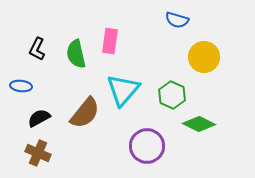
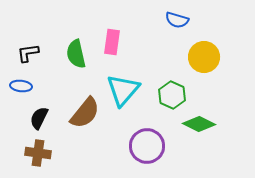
pink rectangle: moved 2 px right, 1 px down
black L-shape: moved 9 px left, 4 px down; rotated 55 degrees clockwise
black semicircle: rotated 35 degrees counterclockwise
brown cross: rotated 15 degrees counterclockwise
